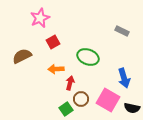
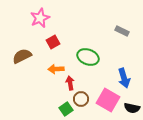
red arrow: rotated 24 degrees counterclockwise
